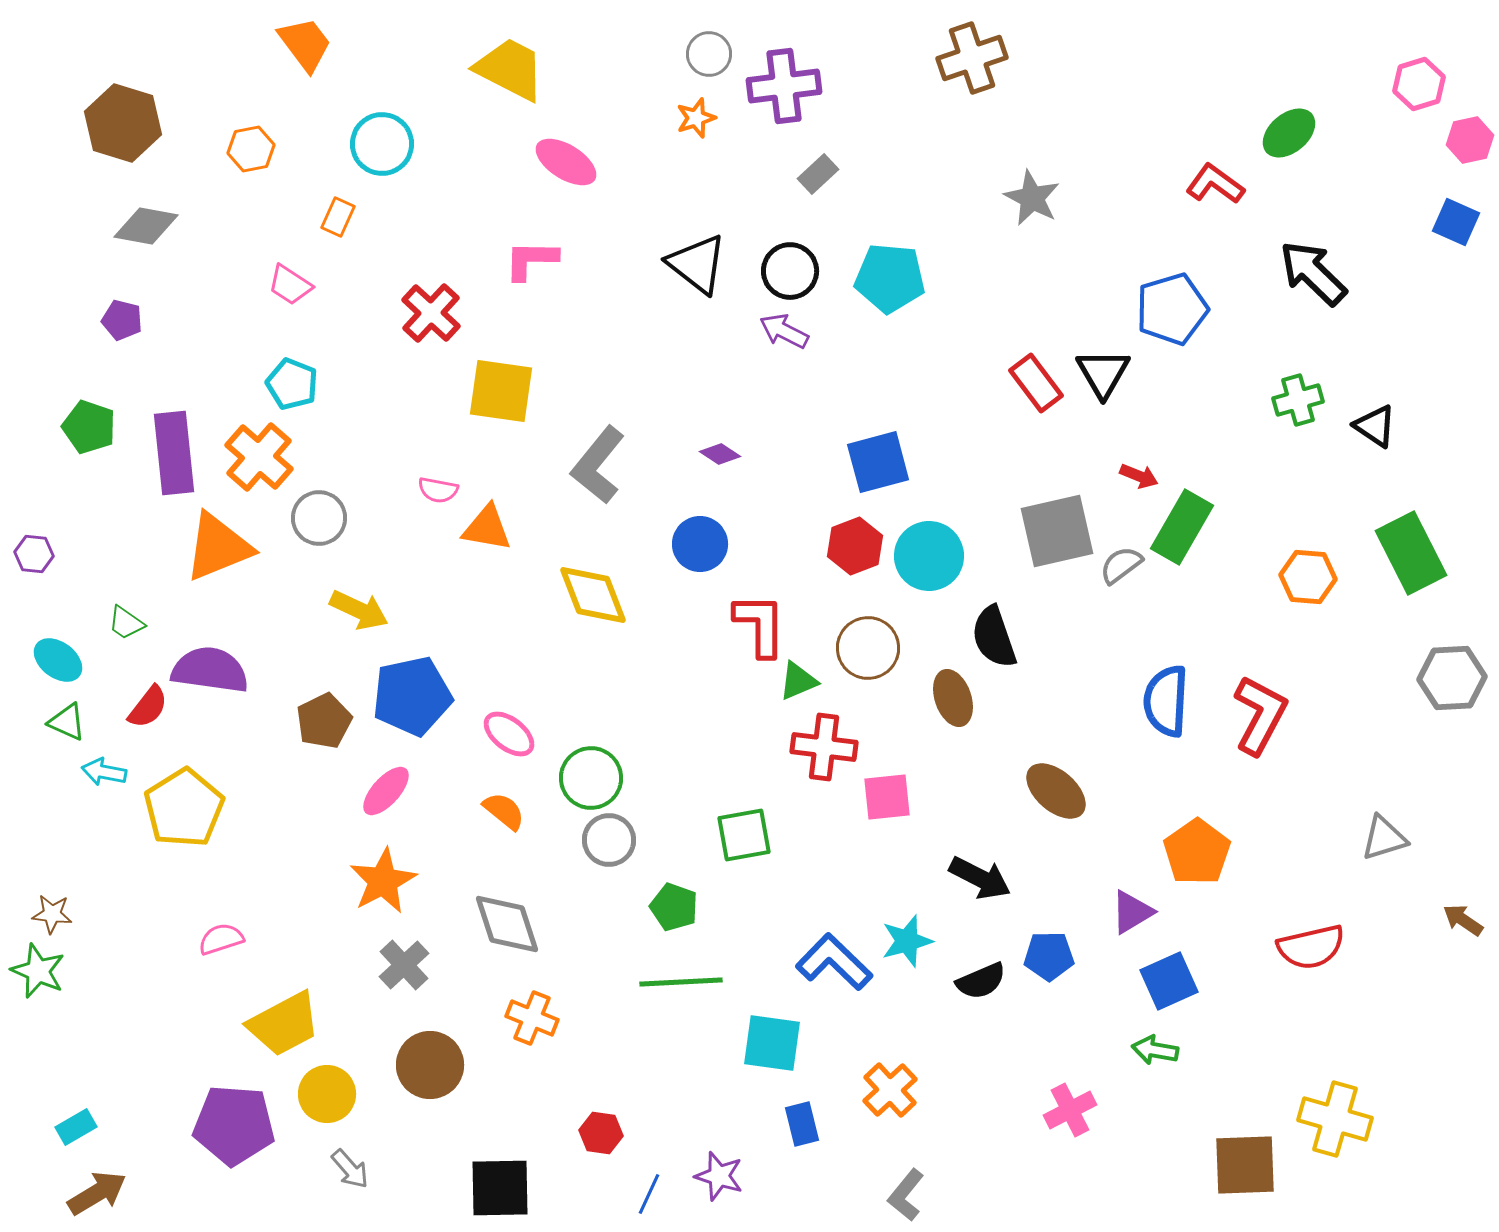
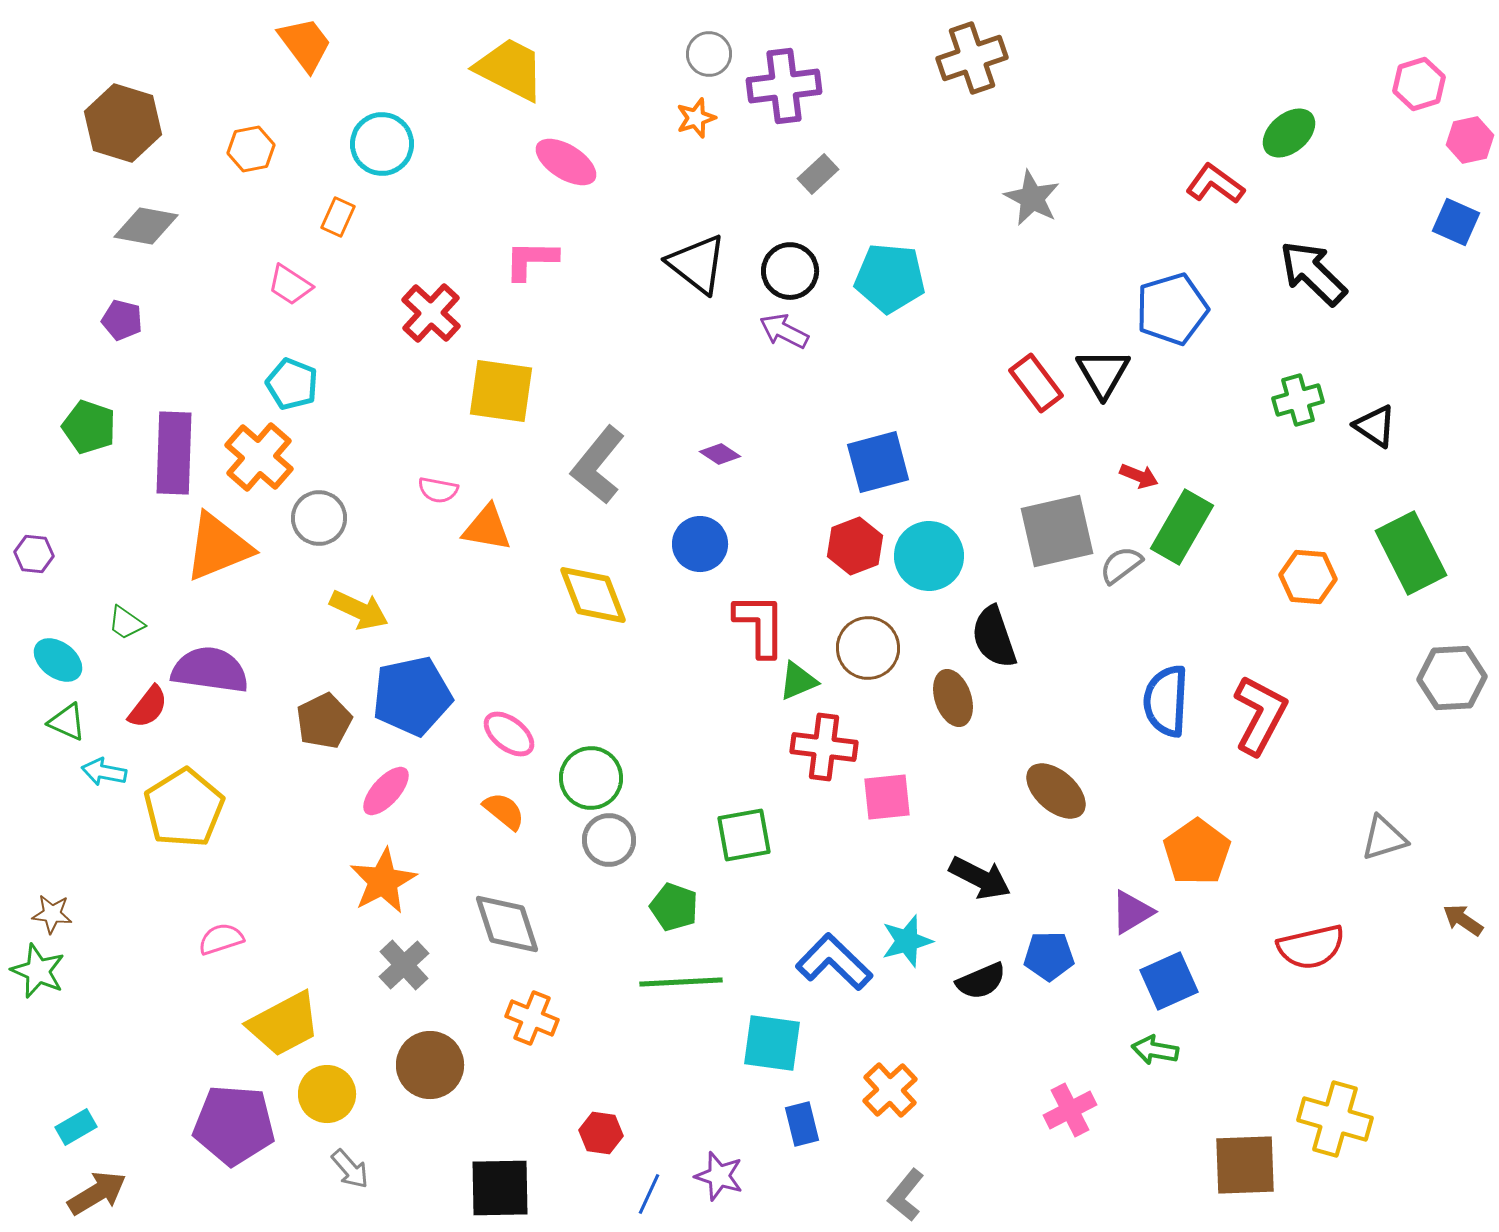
purple rectangle at (174, 453): rotated 8 degrees clockwise
